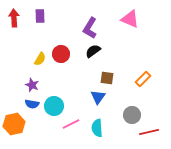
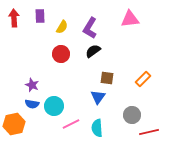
pink triangle: rotated 30 degrees counterclockwise
yellow semicircle: moved 22 px right, 32 px up
